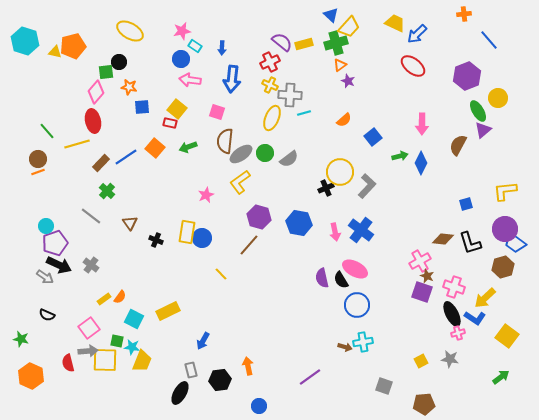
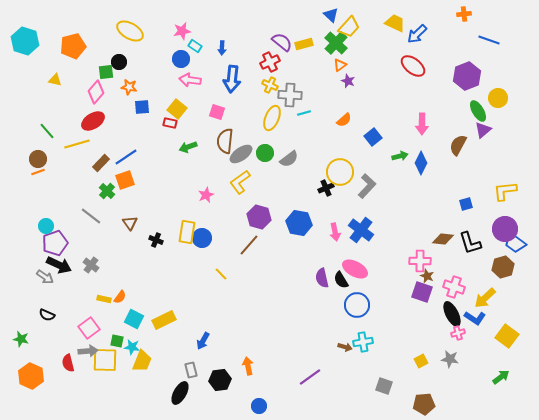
blue line at (489, 40): rotated 30 degrees counterclockwise
green cross at (336, 43): rotated 30 degrees counterclockwise
yellow triangle at (55, 52): moved 28 px down
red ellipse at (93, 121): rotated 70 degrees clockwise
orange square at (155, 148): moved 30 px left, 32 px down; rotated 30 degrees clockwise
pink cross at (420, 261): rotated 30 degrees clockwise
yellow rectangle at (104, 299): rotated 48 degrees clockwise
yellow rectangle at (168, 311): moved 4 px left, 9 px down
